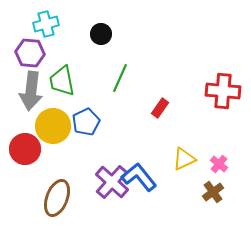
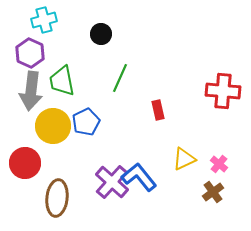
cyan cross: moved 2 px left, 4 px up
purple hexagon: rotated 20 degrees clockwise
red rectangle: moved 2 px left, 2 px down; rotated 48 degrees counterclockwise
red circle: moved 14 px down
brown ellipse: rotated 15 degrees counterclockwise
